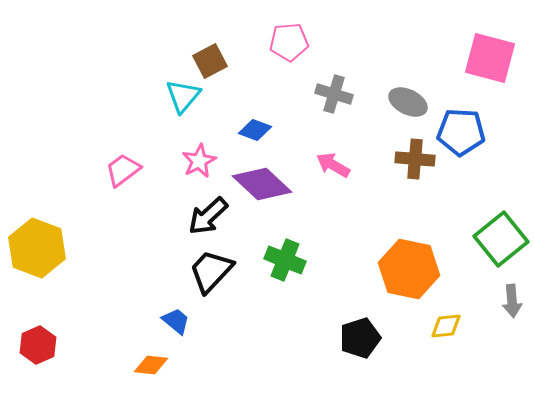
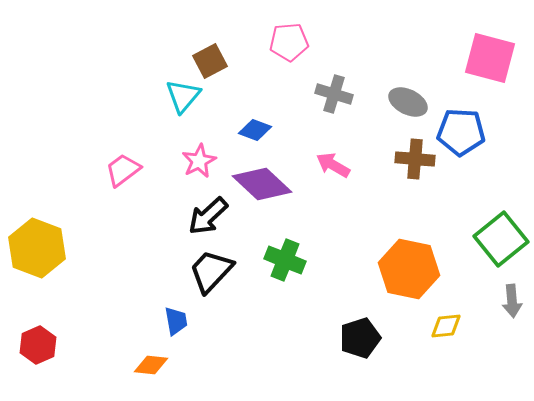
blue trapezoid: rotated 40 degrees clockwise
